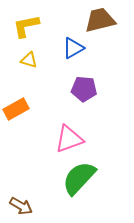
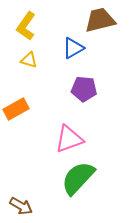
yellow L-shape: rotated 44 degrees counterclockwise
green semicircle: moved 1 px left
